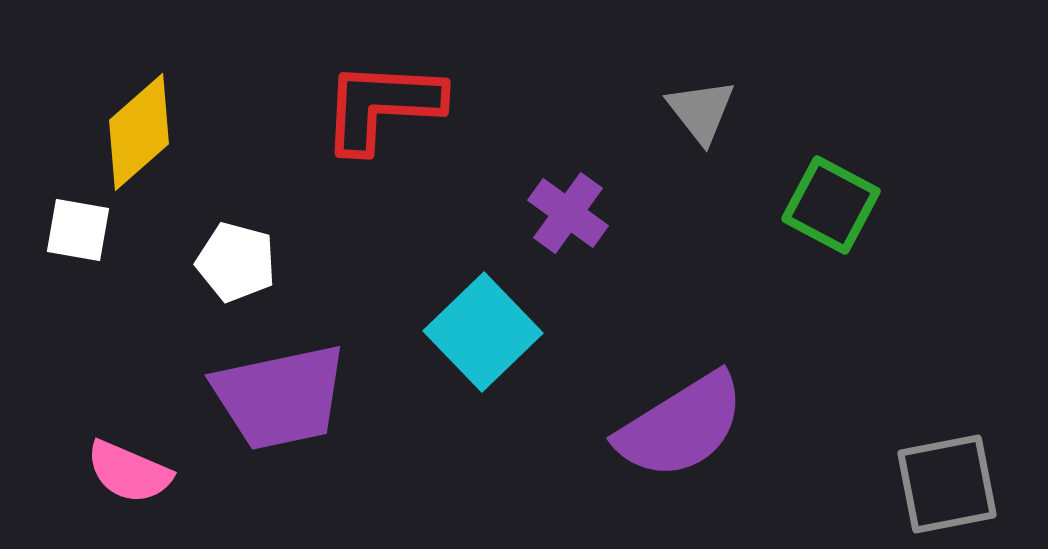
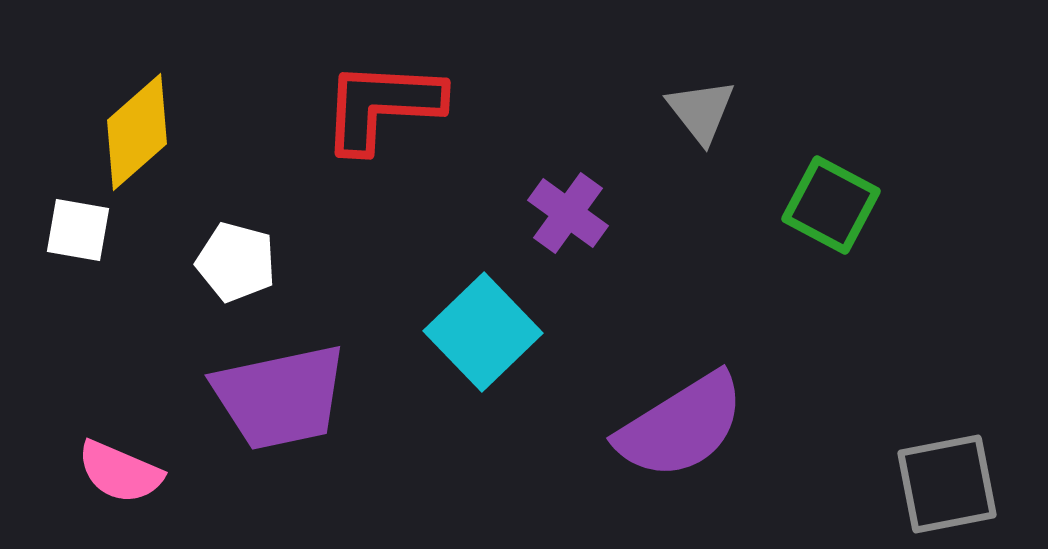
yellow diamond: moved 2 px left
pink semicircle: moved 9 px left
